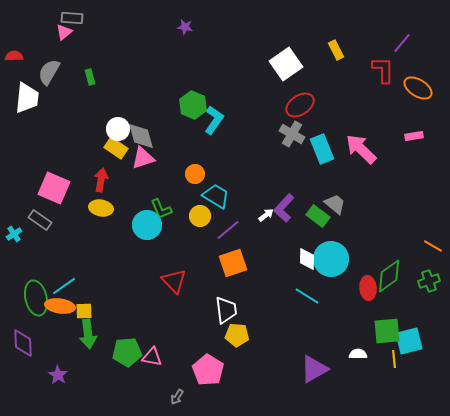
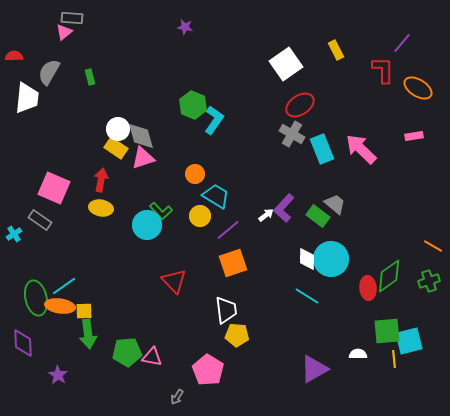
green L-shape at (161, 209): moved 2 px down; rotated 20 degrees counterclockwise
